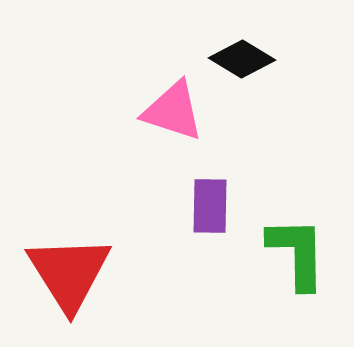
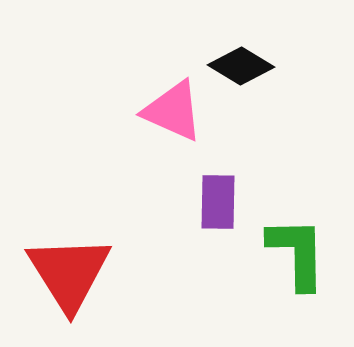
black diamond: moved 1 px left, 7 px down
pink triangle: rotated 6 degrees clockwise
purple rectangle: moved 8 px right, 4 px up
